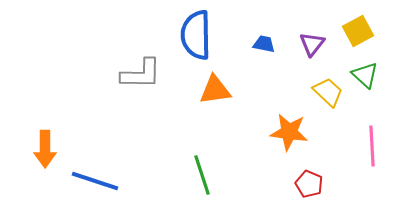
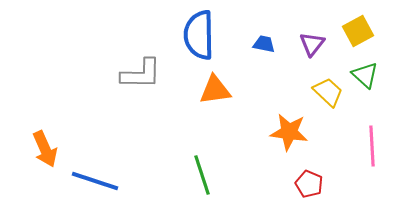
blue semicircle: moved 3 px right
orange arrow: rotated 24 degrees counterclockwise
